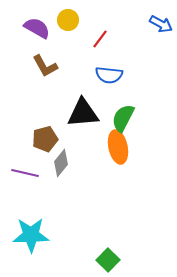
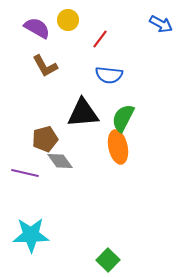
gray diamond: moved 1 px left, 2 px up; rotated 76 degrees counterclockwise
